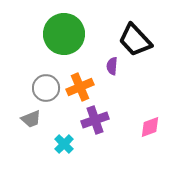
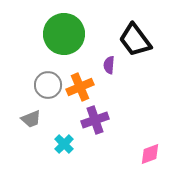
black trapezoid: rotated 6 degrees clockwise
purple semicircle: moved 3 px left, 1 px up
gray circle: moved 2 px right, 3 px up
pink diamond: moved 27 px down
